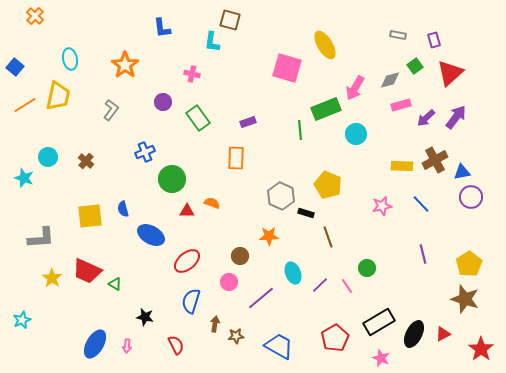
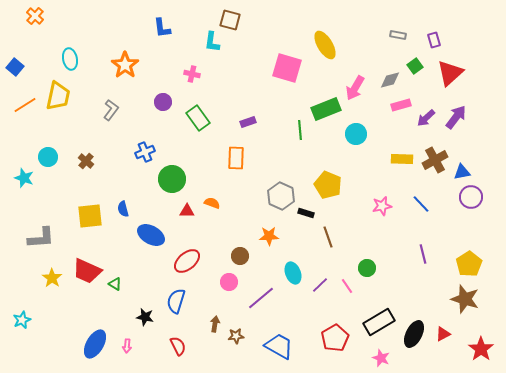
yellow rectangle at (402, 166): moved 7 px up
blue semicircle at (191, 301): moved 15 px left
red semicircle at (176, 345): moved 2 px right, 1 px down
